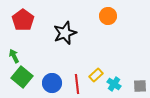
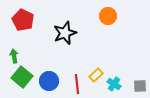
red pentagon: rotated 10 degrees counterclockwise
green arrow: rotated 16 degrees clockwise
blue circle: moved 3 px left, 2 px up
